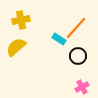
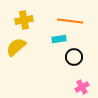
yellow cross: moved 3 px right
orange line: moved 6 px left, 7 px up; rotated 55 degrees clockwise
cyan rectangle: rotated 40 degrees counterclockwise
black circle: moved 4 px left, 1 px down
